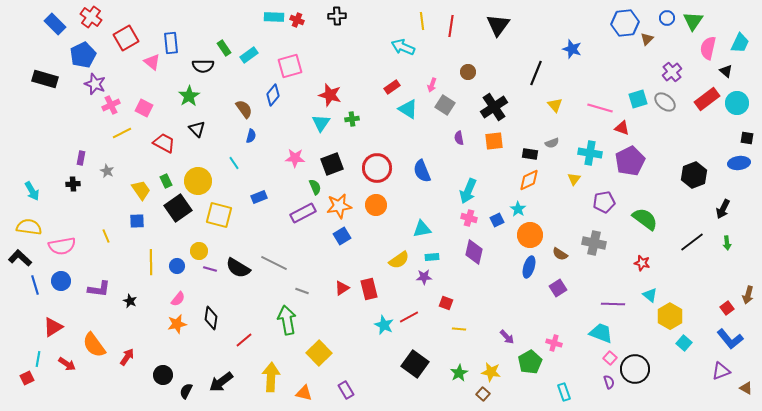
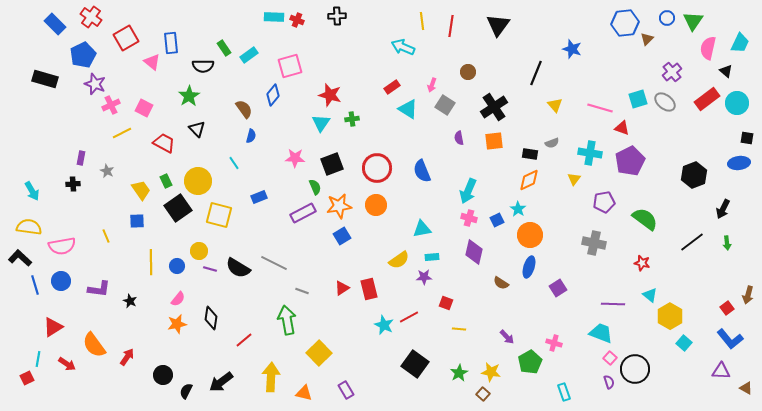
brown semicircle at (560, 254): moved 59 px left, 29 px down
purple triangle at (721, 371): rotated 24 degrees clockwise
